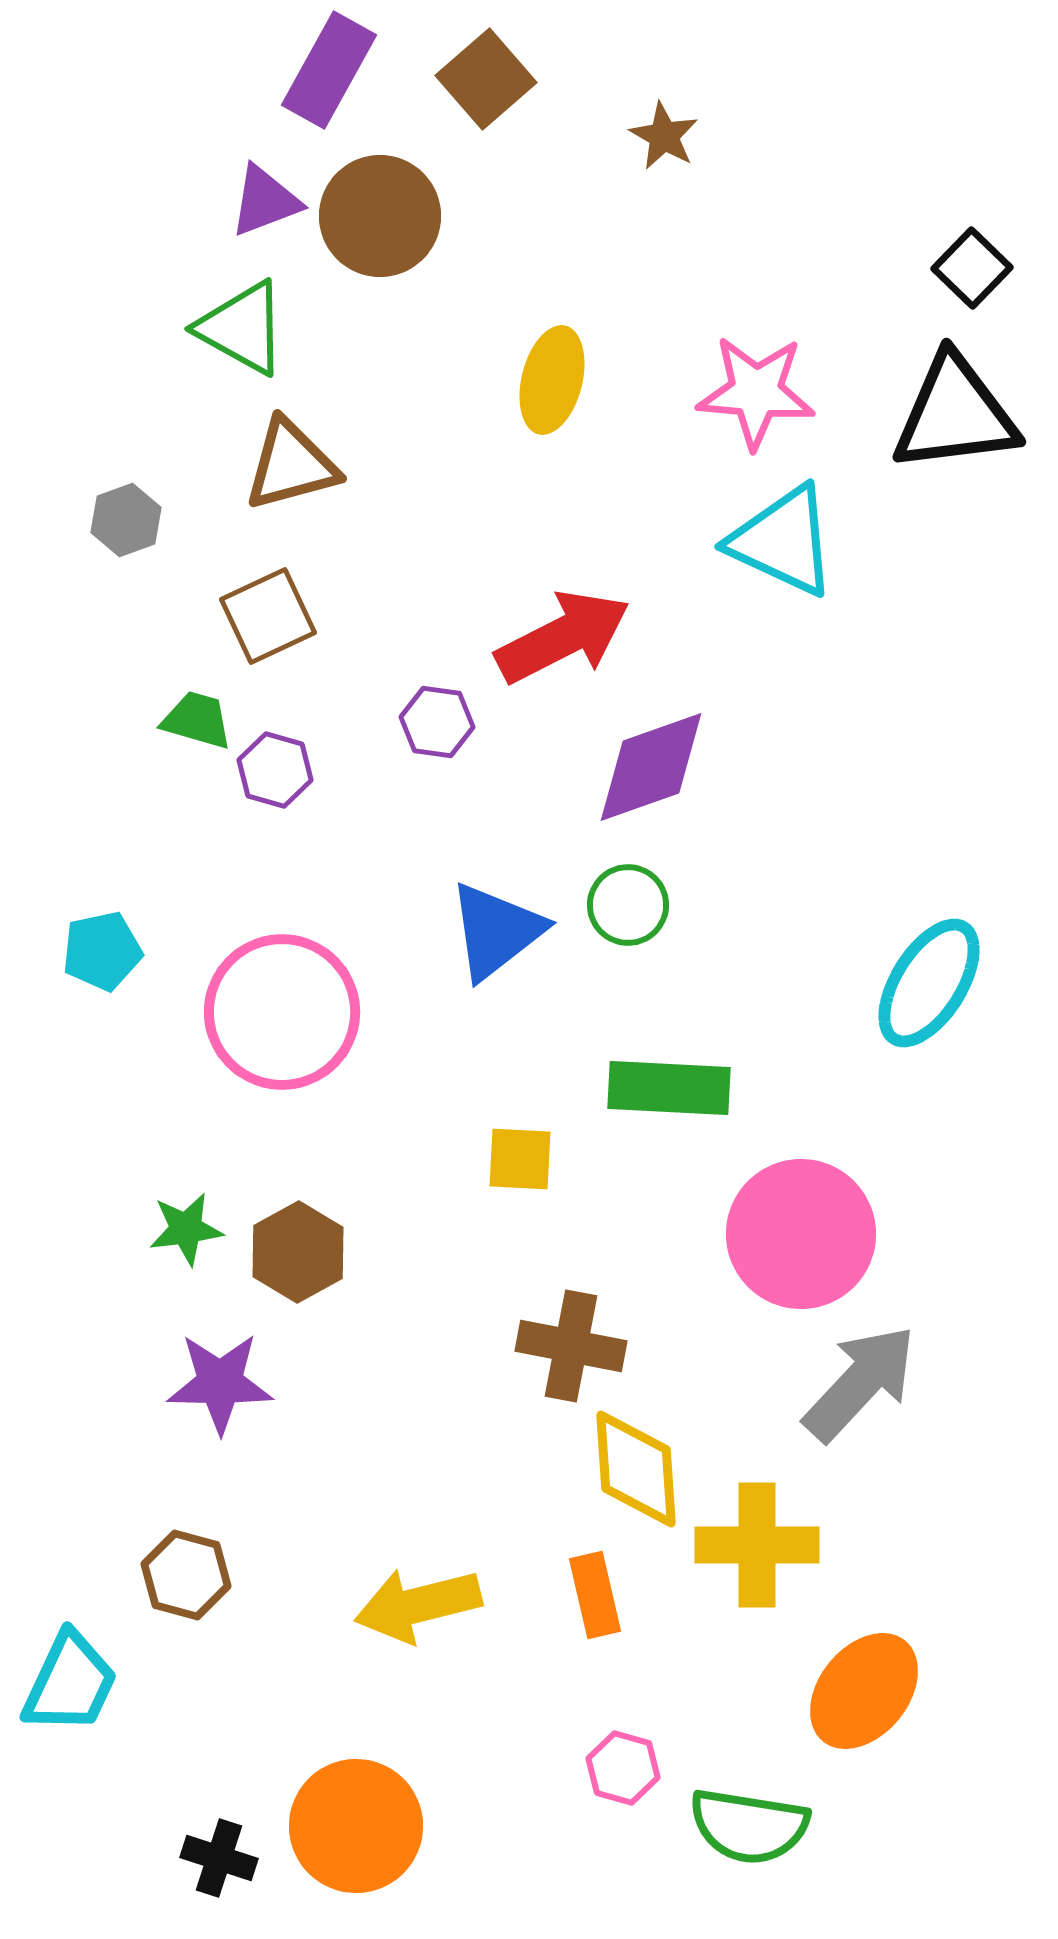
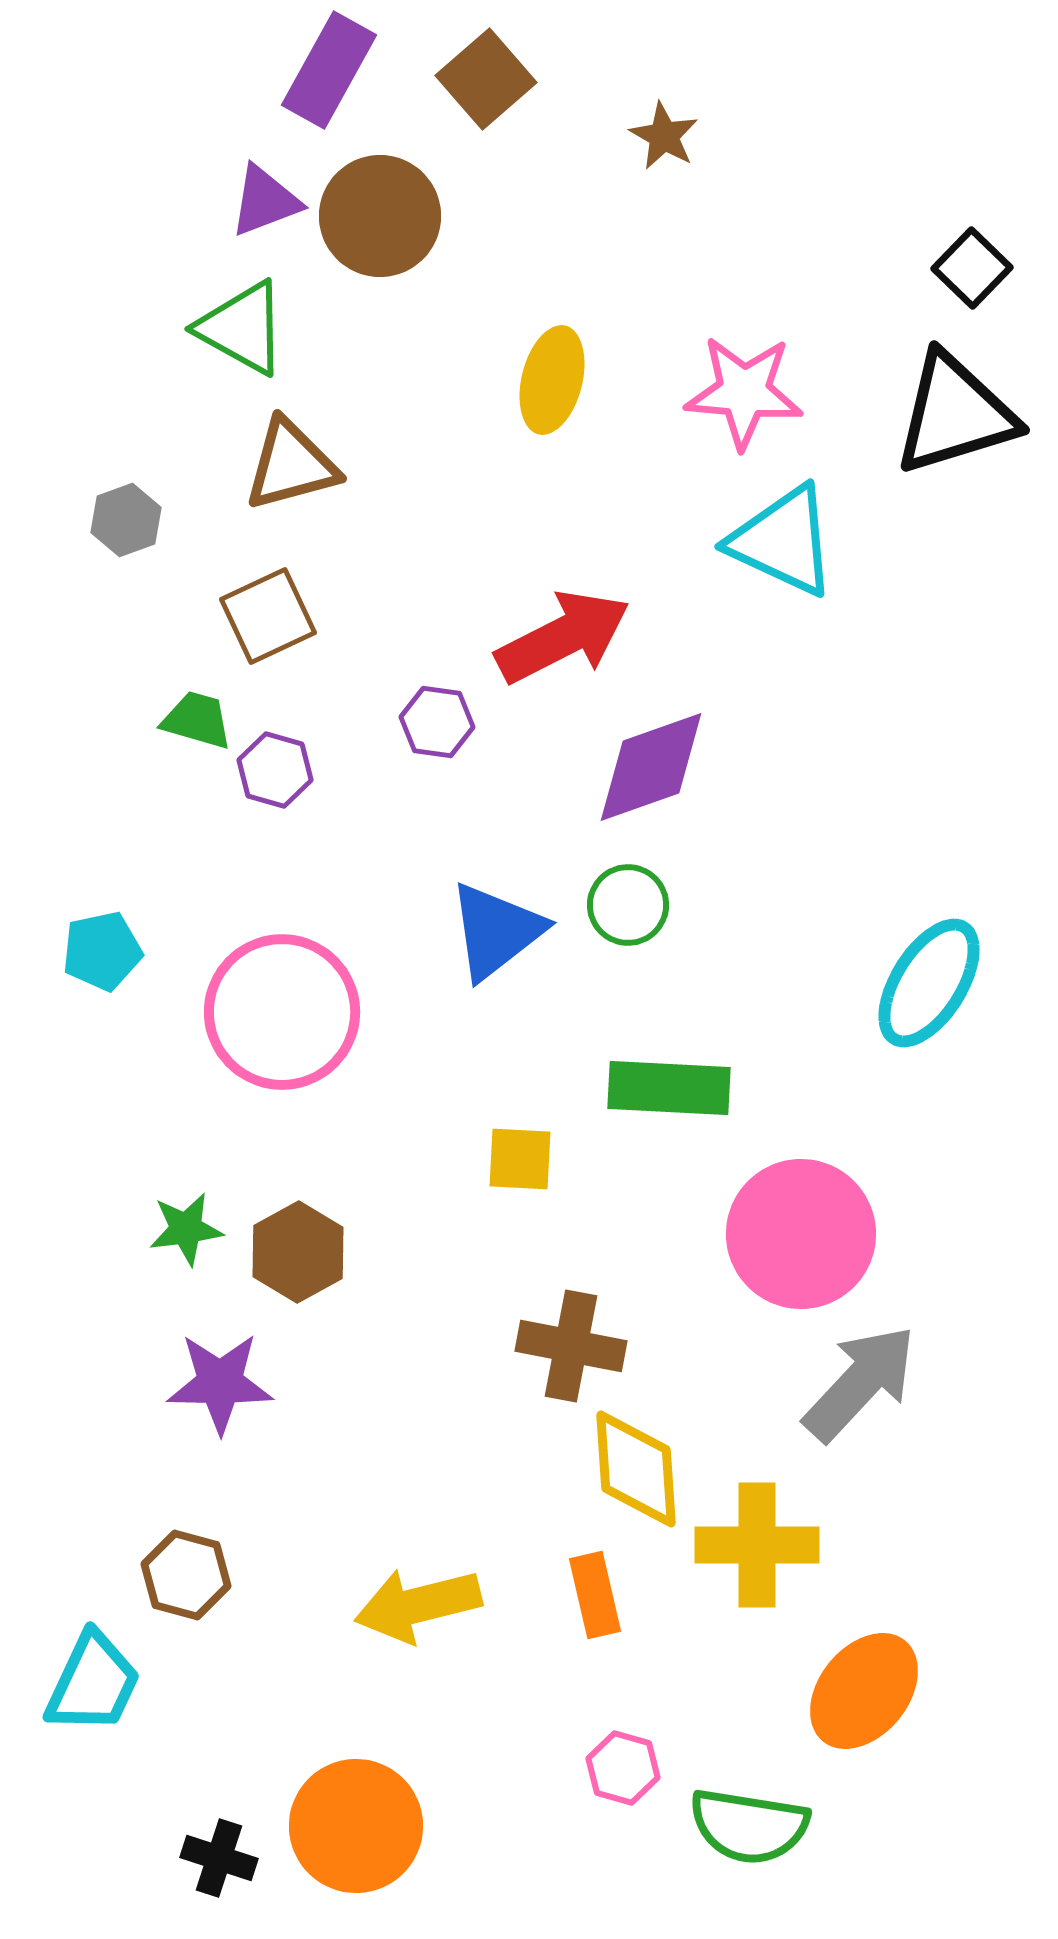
pink star at (756, 392): moved 12 px left
black triangle at (955, 414): rotated 10 degrees counterclockwise
cyan trapezoid at (70, 1683): moved 23 px right
